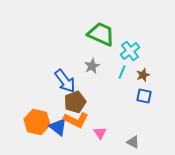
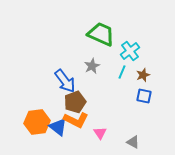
orange hexagon: rotated 20 degrees counterclockwise
